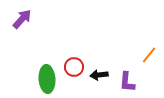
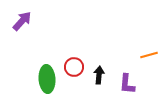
purple arrow: moved 2 px down
orange line: rotated 36 degrees clockwise
black arrow: rotated 102 degrees clockwise
purple L-shape: moved 2 px down
